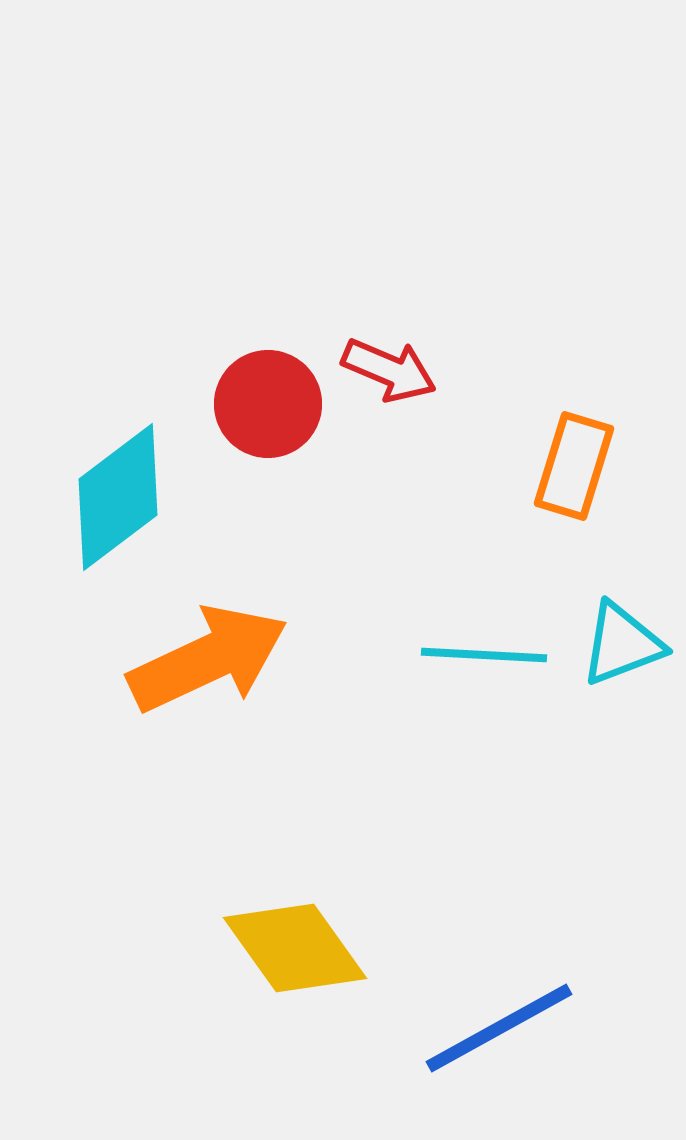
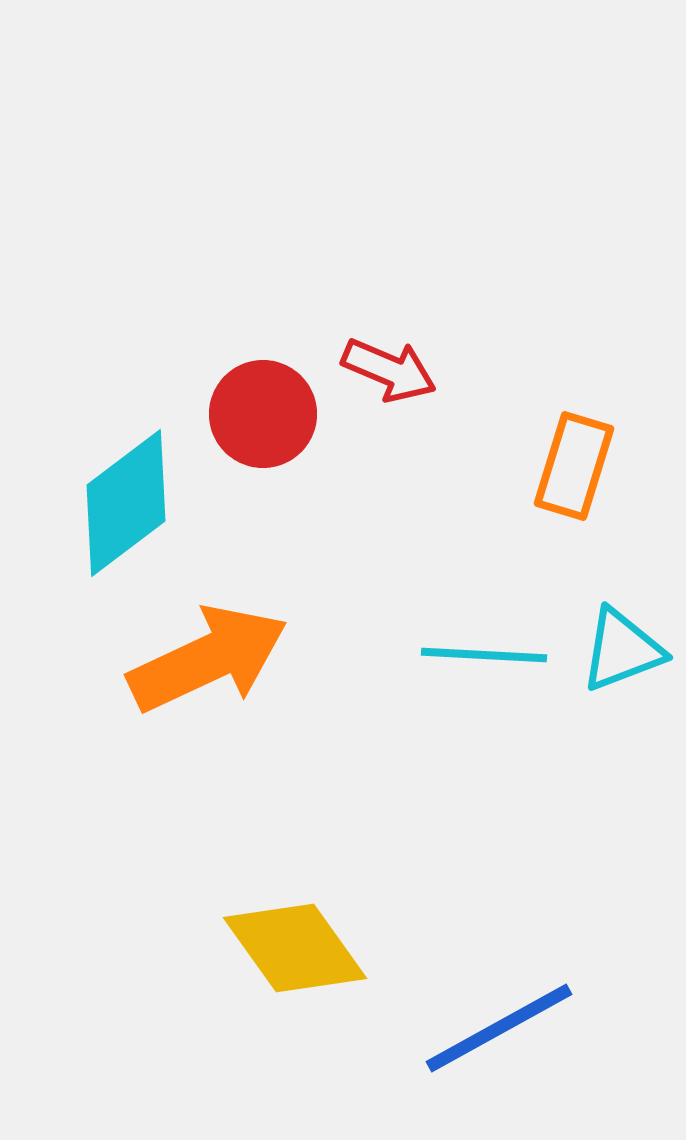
red circle: moved 5 px left, 10 px down
cyan diamond: moved 8 px right, 6 px down
cyan triangle: moved 6 px down
